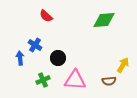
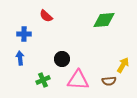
blue cross: moved 11 px left, 11 px up; rotated 32 degrees counterclockwise
black circle: moved 4 px right, 1 px down
pink triangle: moved 3 px right
